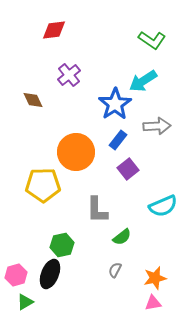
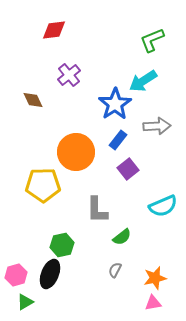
green L-shape: rotated 124 degrees clockwise
